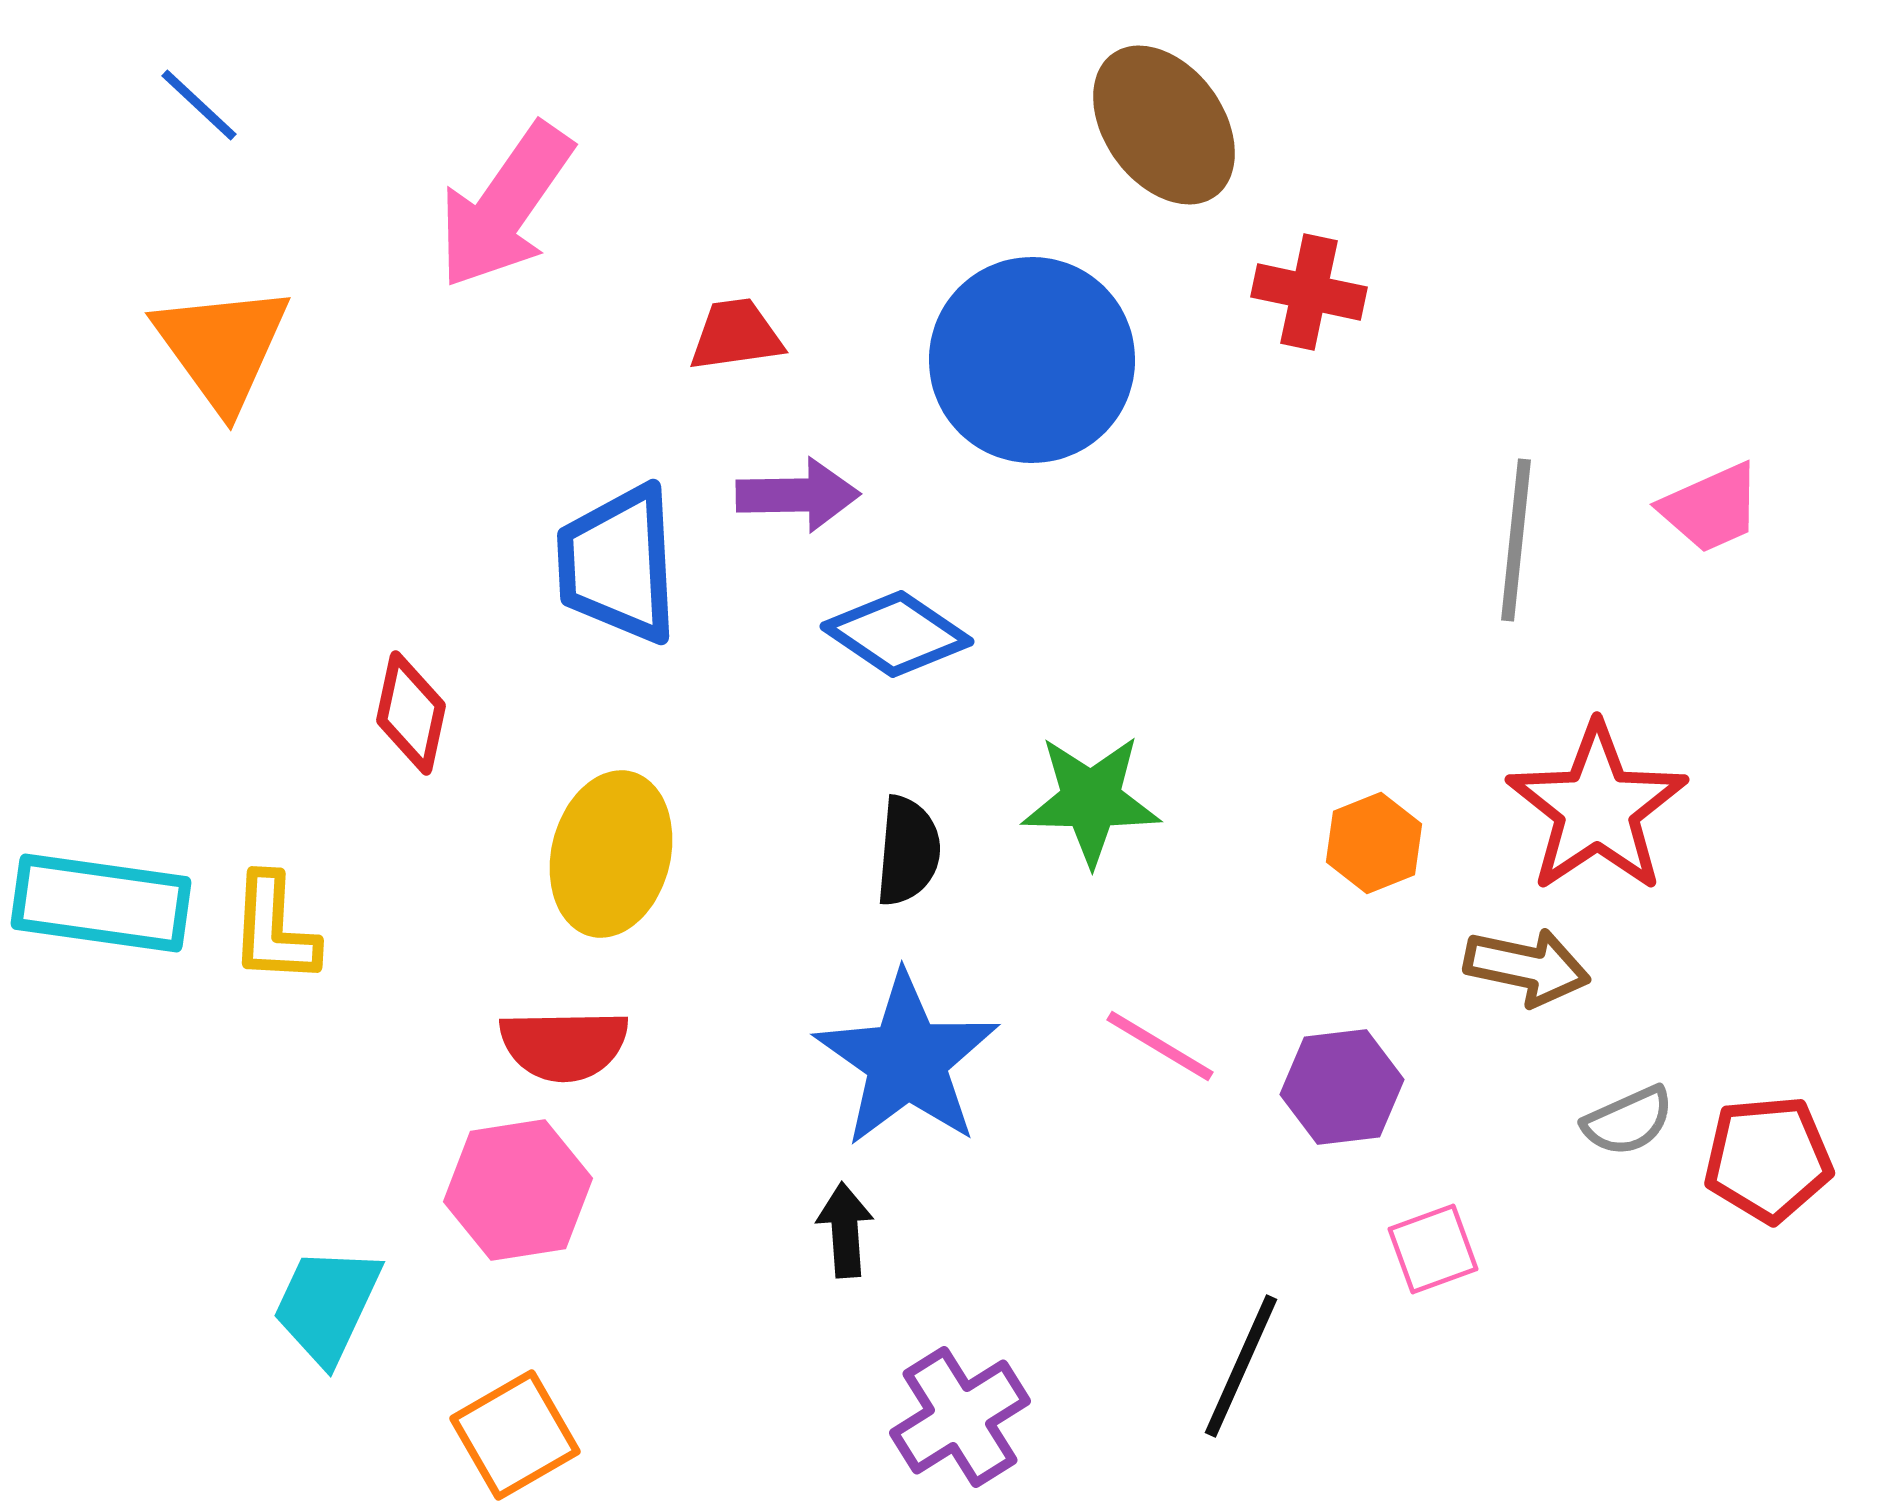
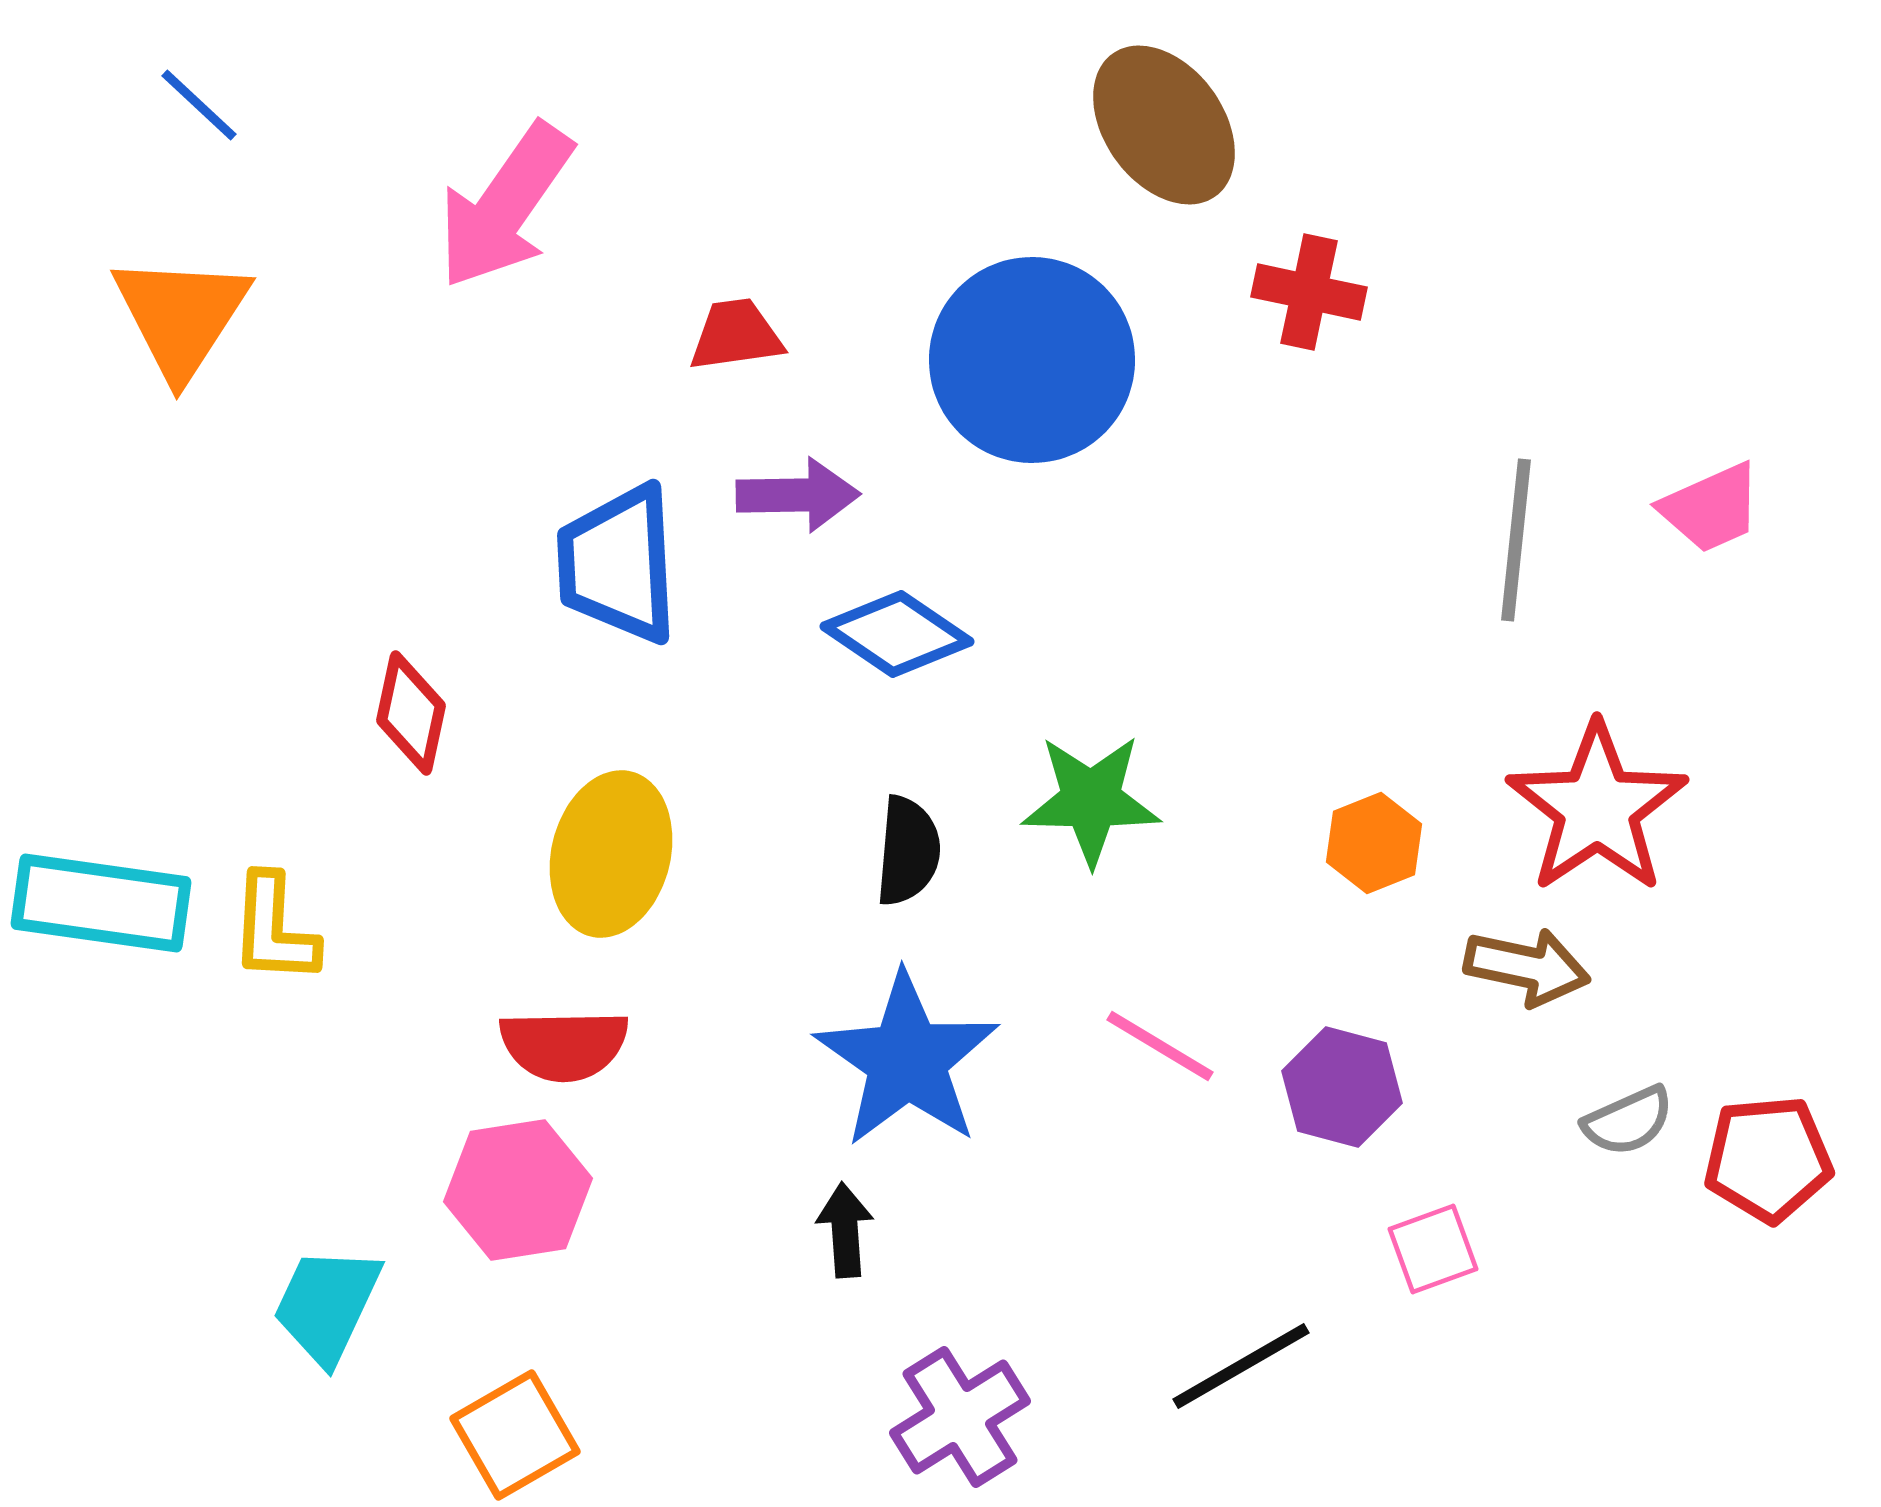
orange triangle: moved 41 px left, 31 px up; rotated 9 degrees clockwise
purple hexagon: rotated 22 degrees clockwise
black line: rotated 36 degrees clockwise
